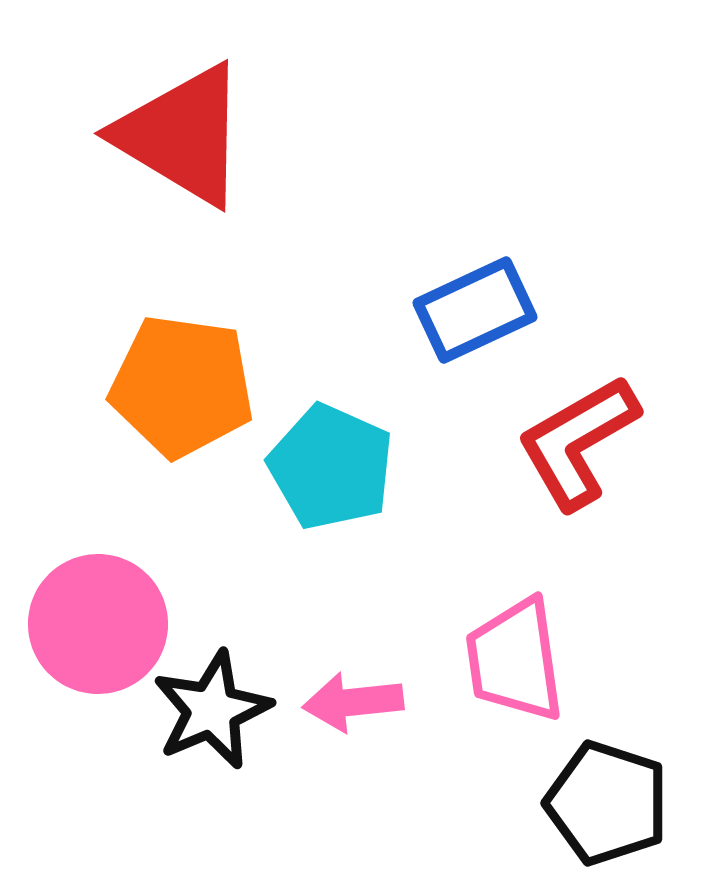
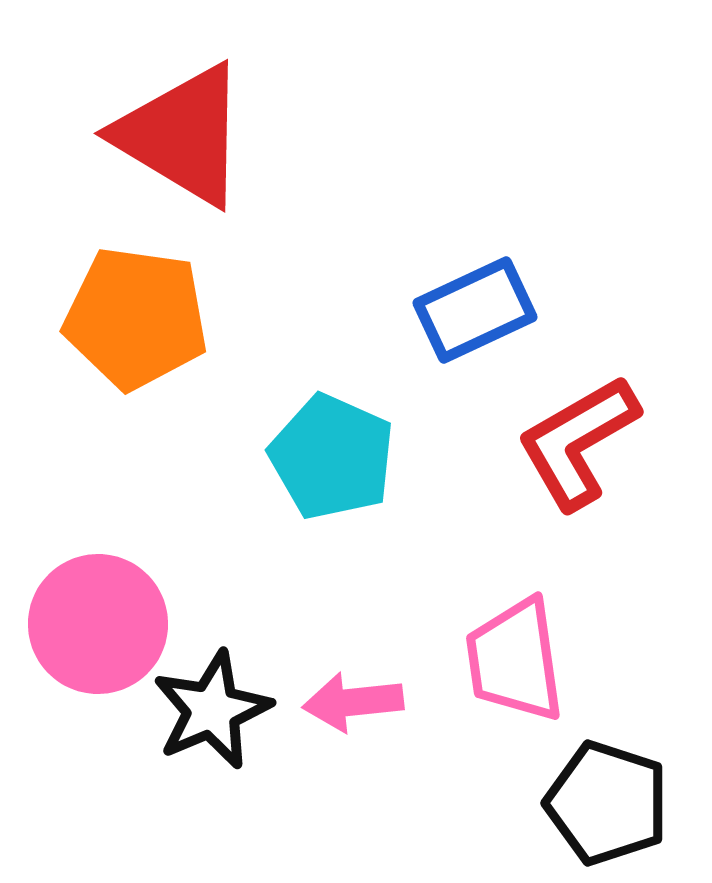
orange pentagon: moved 46 px left, 68 px up
cyan pentagon: moved 1 px right, 10 px up
